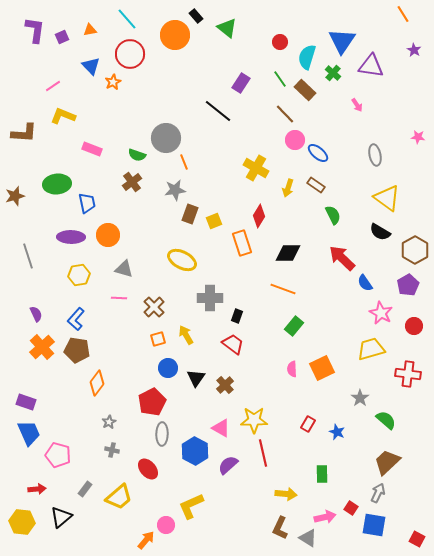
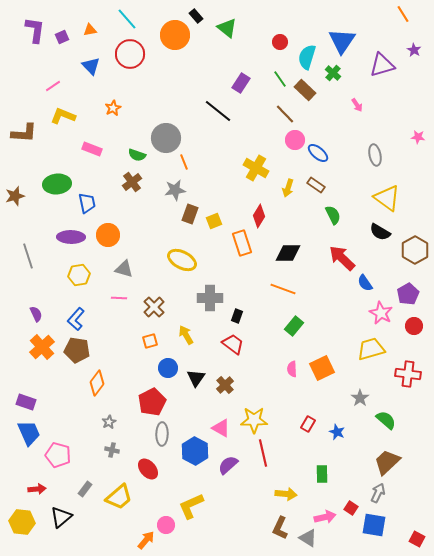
purple triangle at (371, 66): moved 11 px right, 1 px up; rotated 24 degrees counterclockwise
orange star at (113, 82): moved 26 px down
purple pentagon at (408, 285): moved 9 px down
orange square at (158, 339): moved 8 px left, 2 px down
